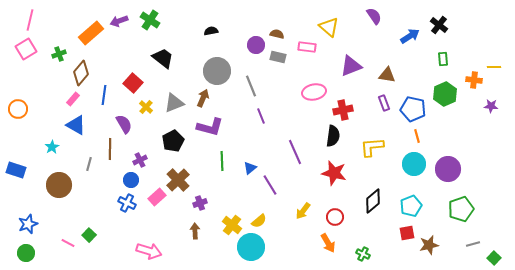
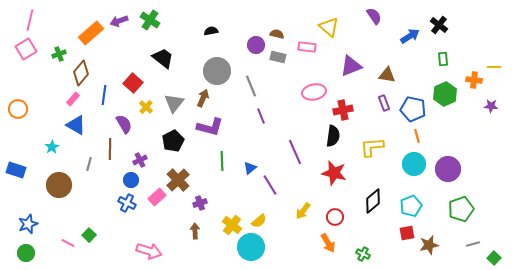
gray triangle at (174, 103): rotated 30 degrees counterclockwise
